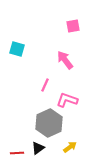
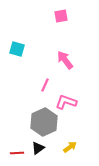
pink square: moved 12 px left, 10 px up
pink L-shape: moved 1 px left, 2 px down
gray hexagon: moved 5 px left, 1 px up
